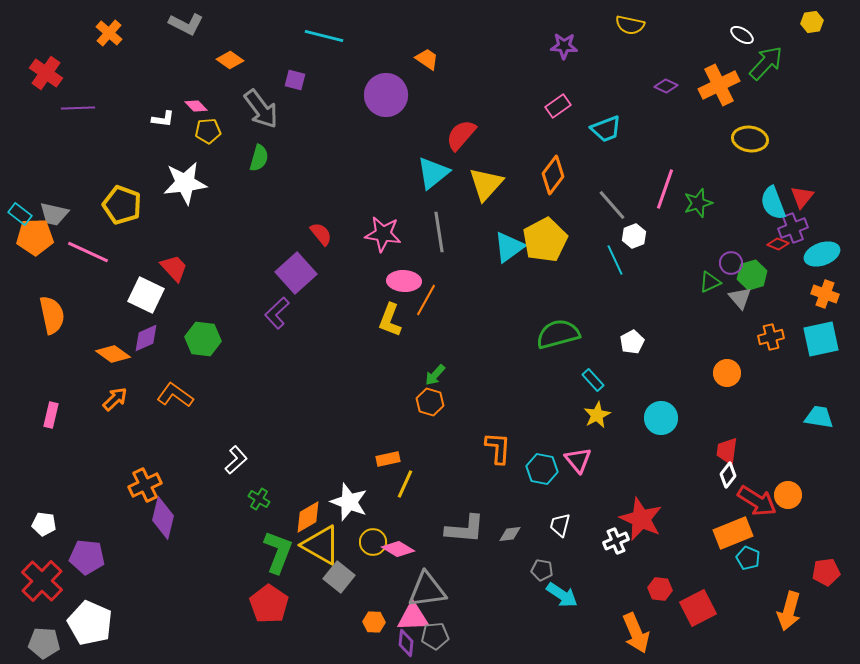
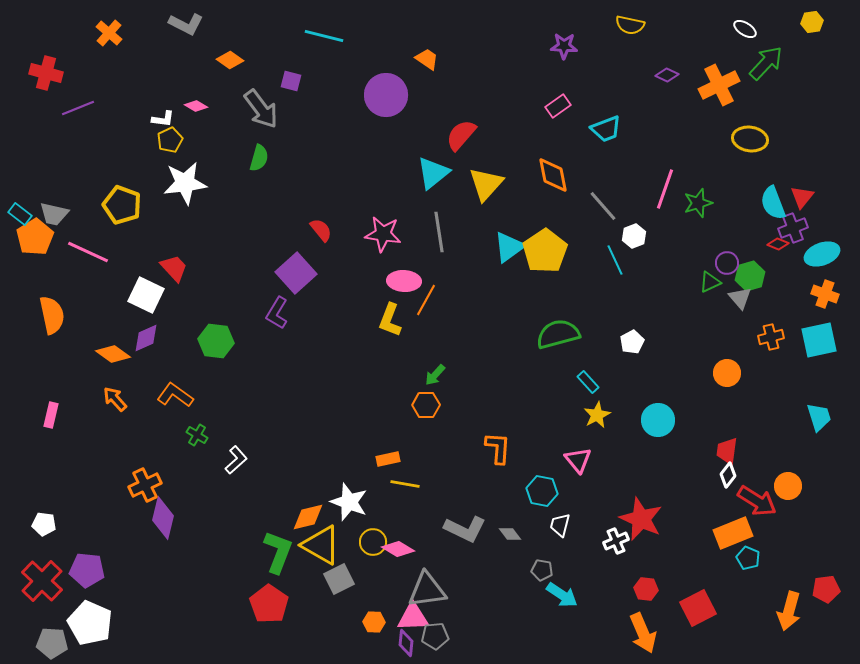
white ellipse at (742, 35): moved 3 px right, 6 px up
red cross at (46, 73): rotated 20 degrees counterclockwise
purple square at (295, 80): moved 4 px left, 1 px down
purple diamond at (666, 86): moved 1 px right, 11 px up
pink diamond at (196, 106): rotated 15 degrees counterclockwise
purple line at (78, 108): rotated 20 degrees counterclockwise
yellow pentagon at (208, 131): moved 38 px left, 9 px down; rotated 20 degrees counterclockwise
orange diamond at (553, 175): rotated 48 degrees counterclockwise
gray line at (612, 205): moved 9 px left, 1 px down
red semicircle at (321, 234): moved 4 px up
orange pentagon at (35, 237): rotated 30 degrees counterclockwise
yellow pentagon at (545, 240): moved 11 px down; rotated 6 degrees counterclockwise
purple circle at (731, 263): moved 4 px left
green hexagon at (752, 275): moved 2 px left, 1 px down
purple L-shape at (277, 313): rotated 16 degrees counterclockwise
green hexagon at (203, 339): moved 13 px right, 2 px down
cyan square at (821, 339): moved 2 px left, 1 px down
cyan rectangle at (593, 380): moved 5 px left, 2 px down
orange arrow at (115, 399): rotated 88 degrees counterclockwise
orange hexagon at (430, 402): moved 4 px left, 3 px down; rotated 16 degrees counterclockwise
cyan trapezoid at (819, 417): rotated 64 degrees clockwise
cyan circle at (661, 418): moved 3 px left, 2 px down
cyan hexagon at (542, 469): moved 22 px down
yellow line at (405, 484): rotated 76 degrees clockwise
orange circle at (788, 495): moved 9 px up
green cross at (259, 499): moved 62 px left, 64 px up
orange diamond at (308, 517): rotated 16 degrees clockwise
gray L-shape at (465, 529): rotated 21 degrees clockwise
gray diamond at (510, 534): rotated 60 degrees clockwise
purple pentagon at (87, 557): moved 13 px down
red pentagon at (826, 572): moved 17 px down
gray square at (339, 577): moved 2 px down; rotated 24 degrees clockwise
red hexagon at (660, 589): moved 14 px left
orange arrow at (636, 633): moved 7 px right
gray pentagon at (44, 643): moved 8 px right
